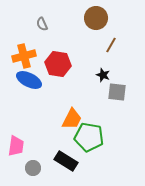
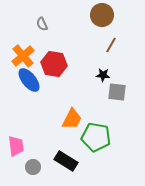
brown circle: moved 6 px right, 3 px up
orange cross: moved 1 px left; rotated 25 degrees counterclockwise
red hexagon: moved 4 px left
black star: rotated 16 degrees counterclockwise
blue ellipse: rotated 25 degrees clockwise
green pentagon: moved 7 px right
pink trapezoid: rotated 15 degrees counterclockwise
gray circle: moved 1 px up
